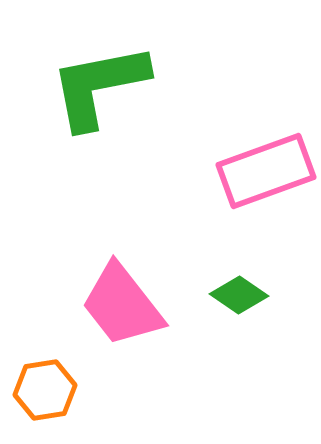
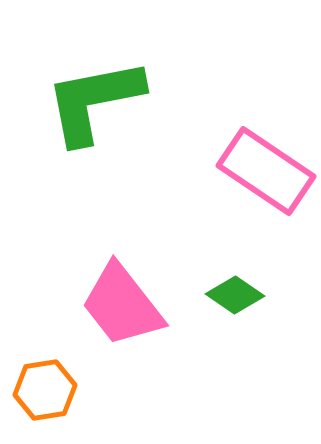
green L-shape: moved 5 px left, 15 px down
pink rectangle: rotated 54 degrees clockwise
green diamond: moved 4 px left
